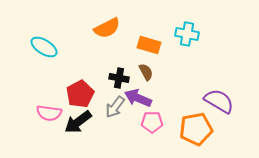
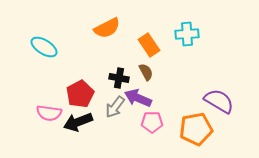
cyan cross: rotated 15 degrees counterclockwise
orange rectangle: rotated 40 degrees clockwise
black arrow: rotated 16 degrees clockwise
